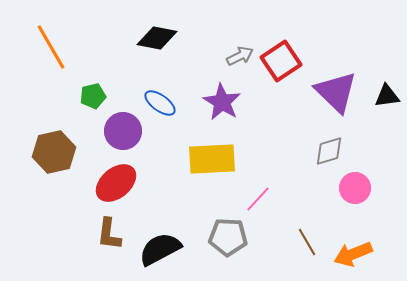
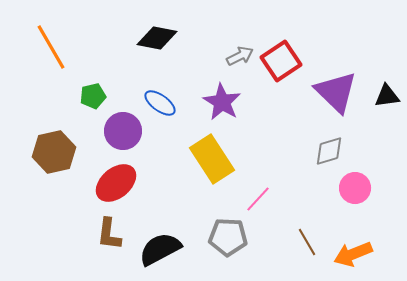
yellow rectangle: rotated 60 degrees clockwise
